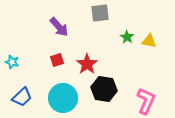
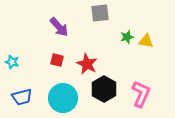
green star: rotated 24 degrees clockwise
yellow triangle: moved 3 px left
red square: rotated 32 degrees clockwise
red star: rotated 10 degrees counterclockwise
black hexagon: rotated 20 degrees clockwise
blue trapezoid: rotated 30 degrees clockwise
pink L-shape: moved 5 px left, 7 px up
